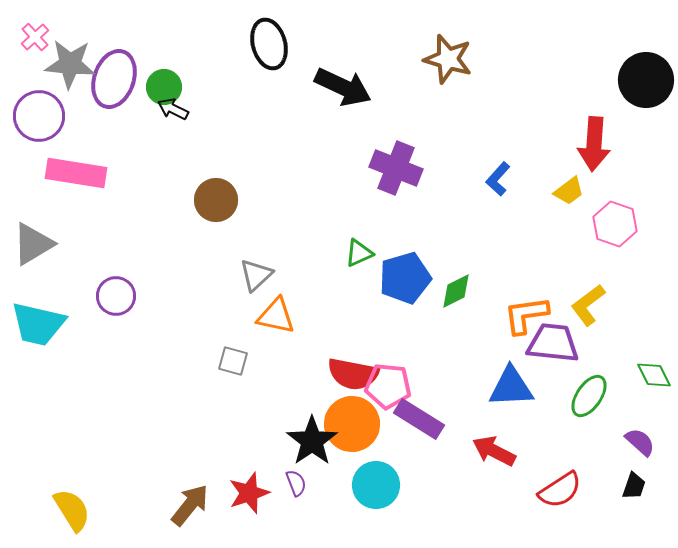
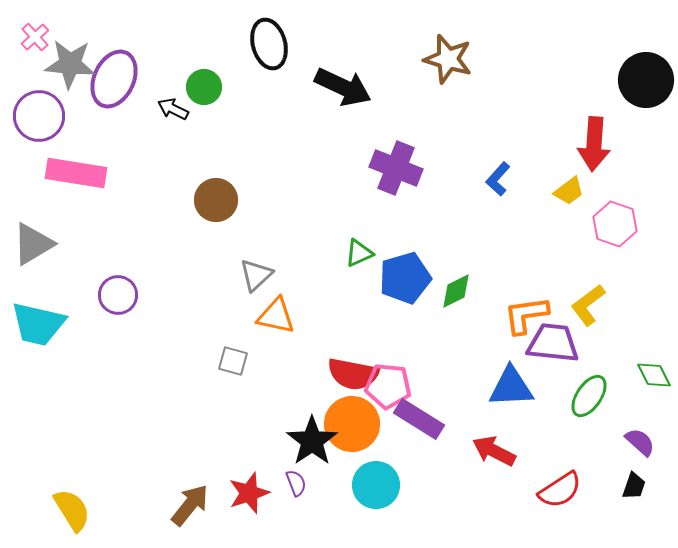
purple ellipse at (114, 79): rotated 6 degrees clockwise
green circle at (164, 87): moved 40 px right
purple circle at (116, 296): moved 2 px right, 1 px up
